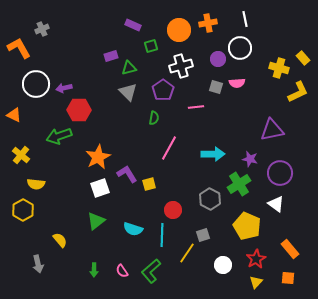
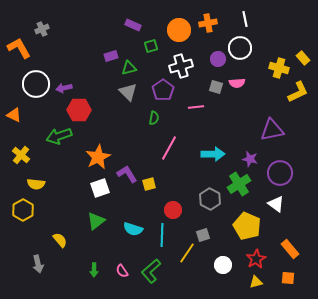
yellow triangle at (256, 282): rotated 32 degrees clockwise
